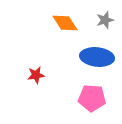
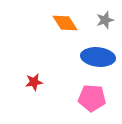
blue ellipse: moved 1 px right
red star: moved 2 px left, 7 px down
